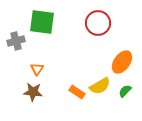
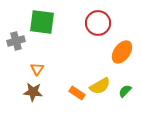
orange ellipse: moved 10 px up
orange rectangle: moved 1 px down
